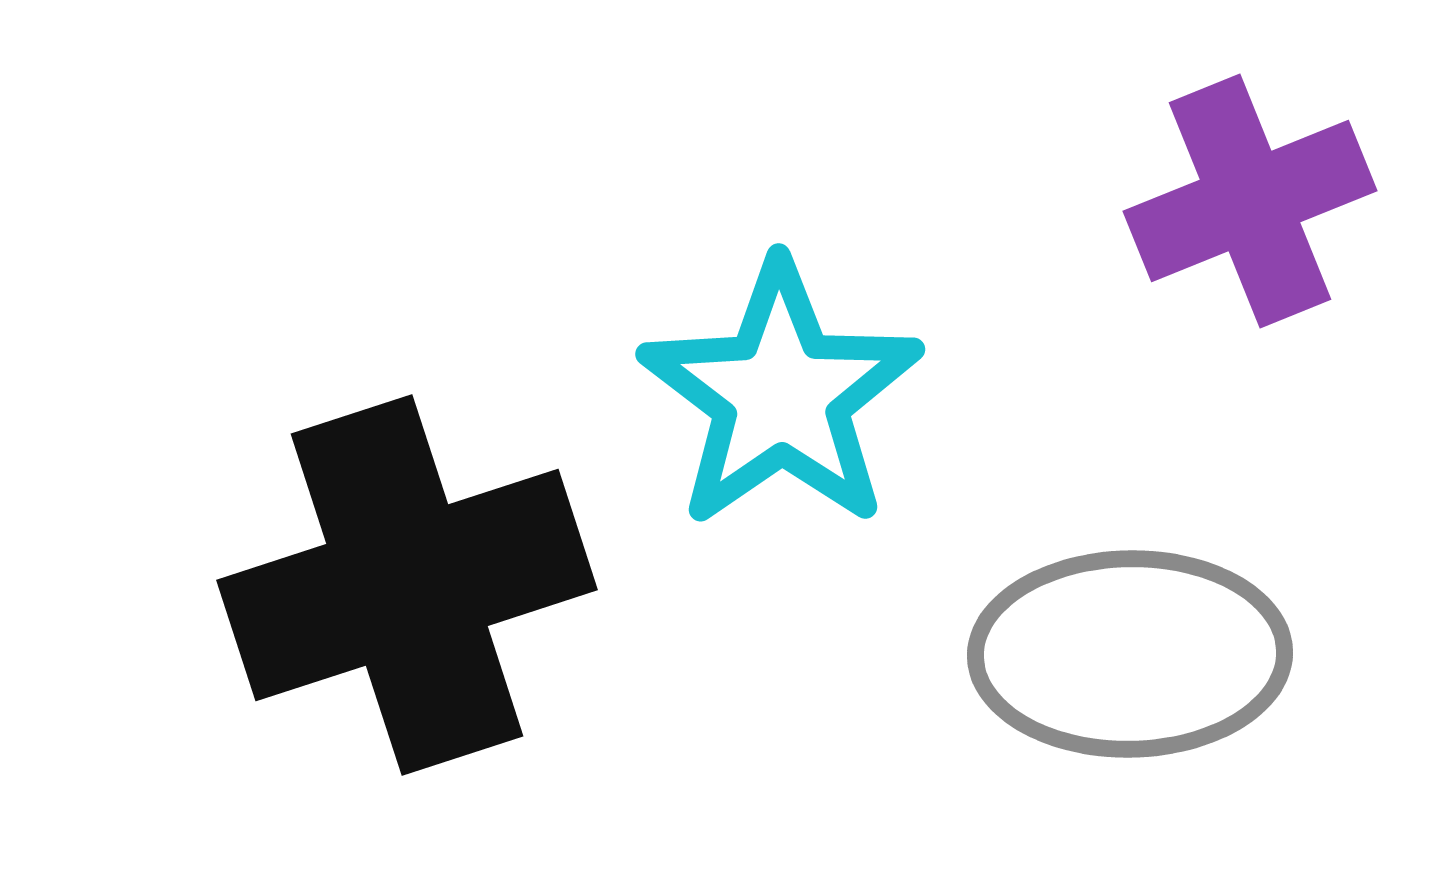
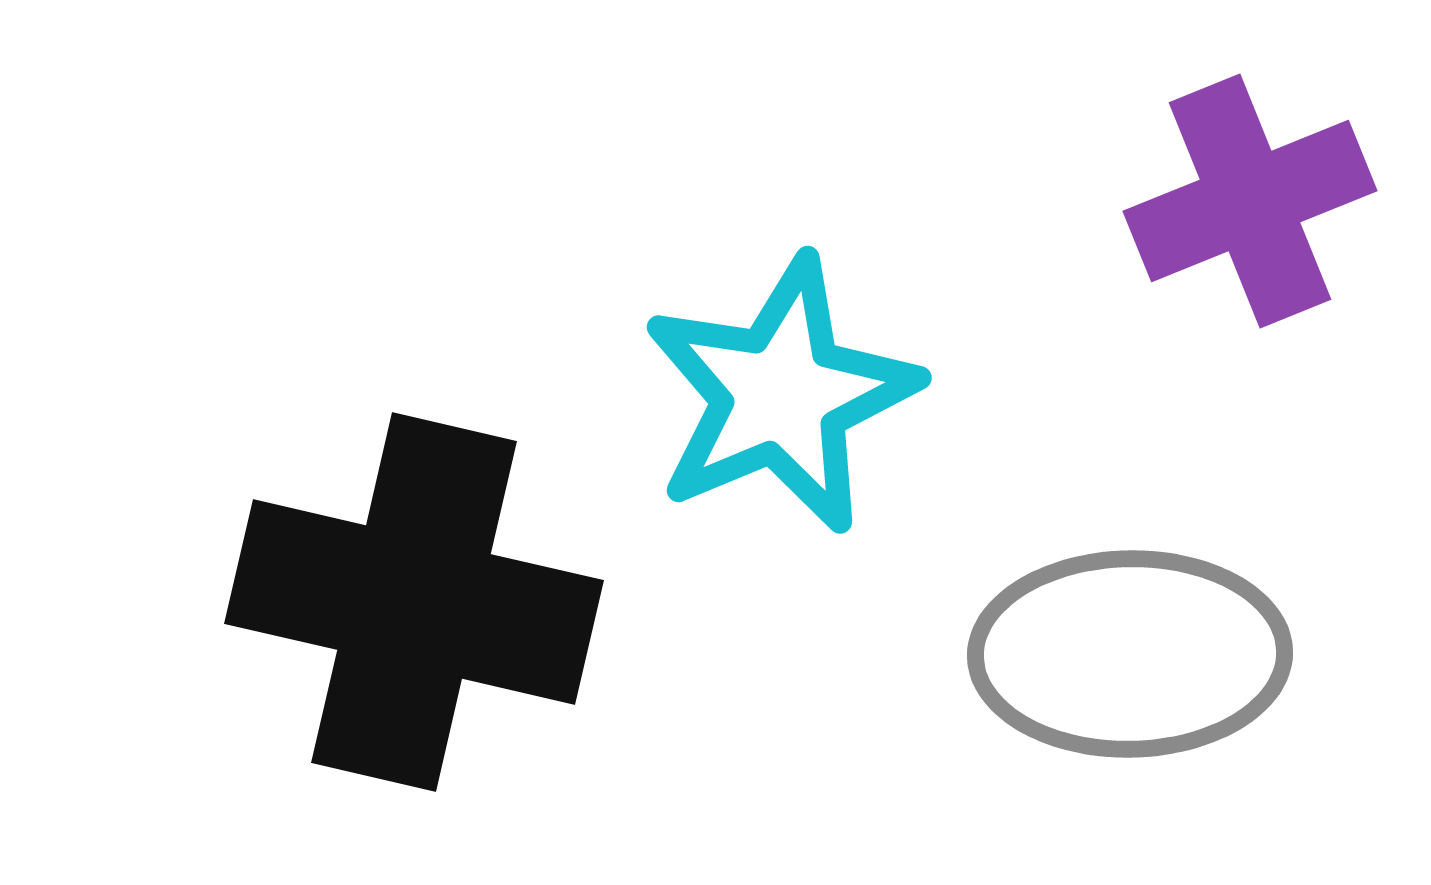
cyan star: rotated 12 degrees clockwise
black cross: moved 7 px right, 17 px down; rotated 31 degrees clockwise
